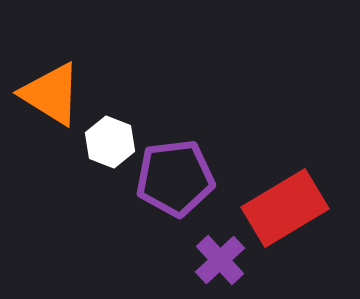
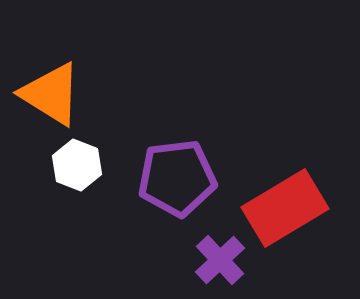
white hexagon: moved 33 px left, 23 px down
purple pentagon: moved 2 px right
